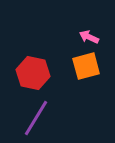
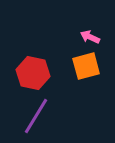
pink arrow: moved 1 px right
purple line: moved 2 px up
